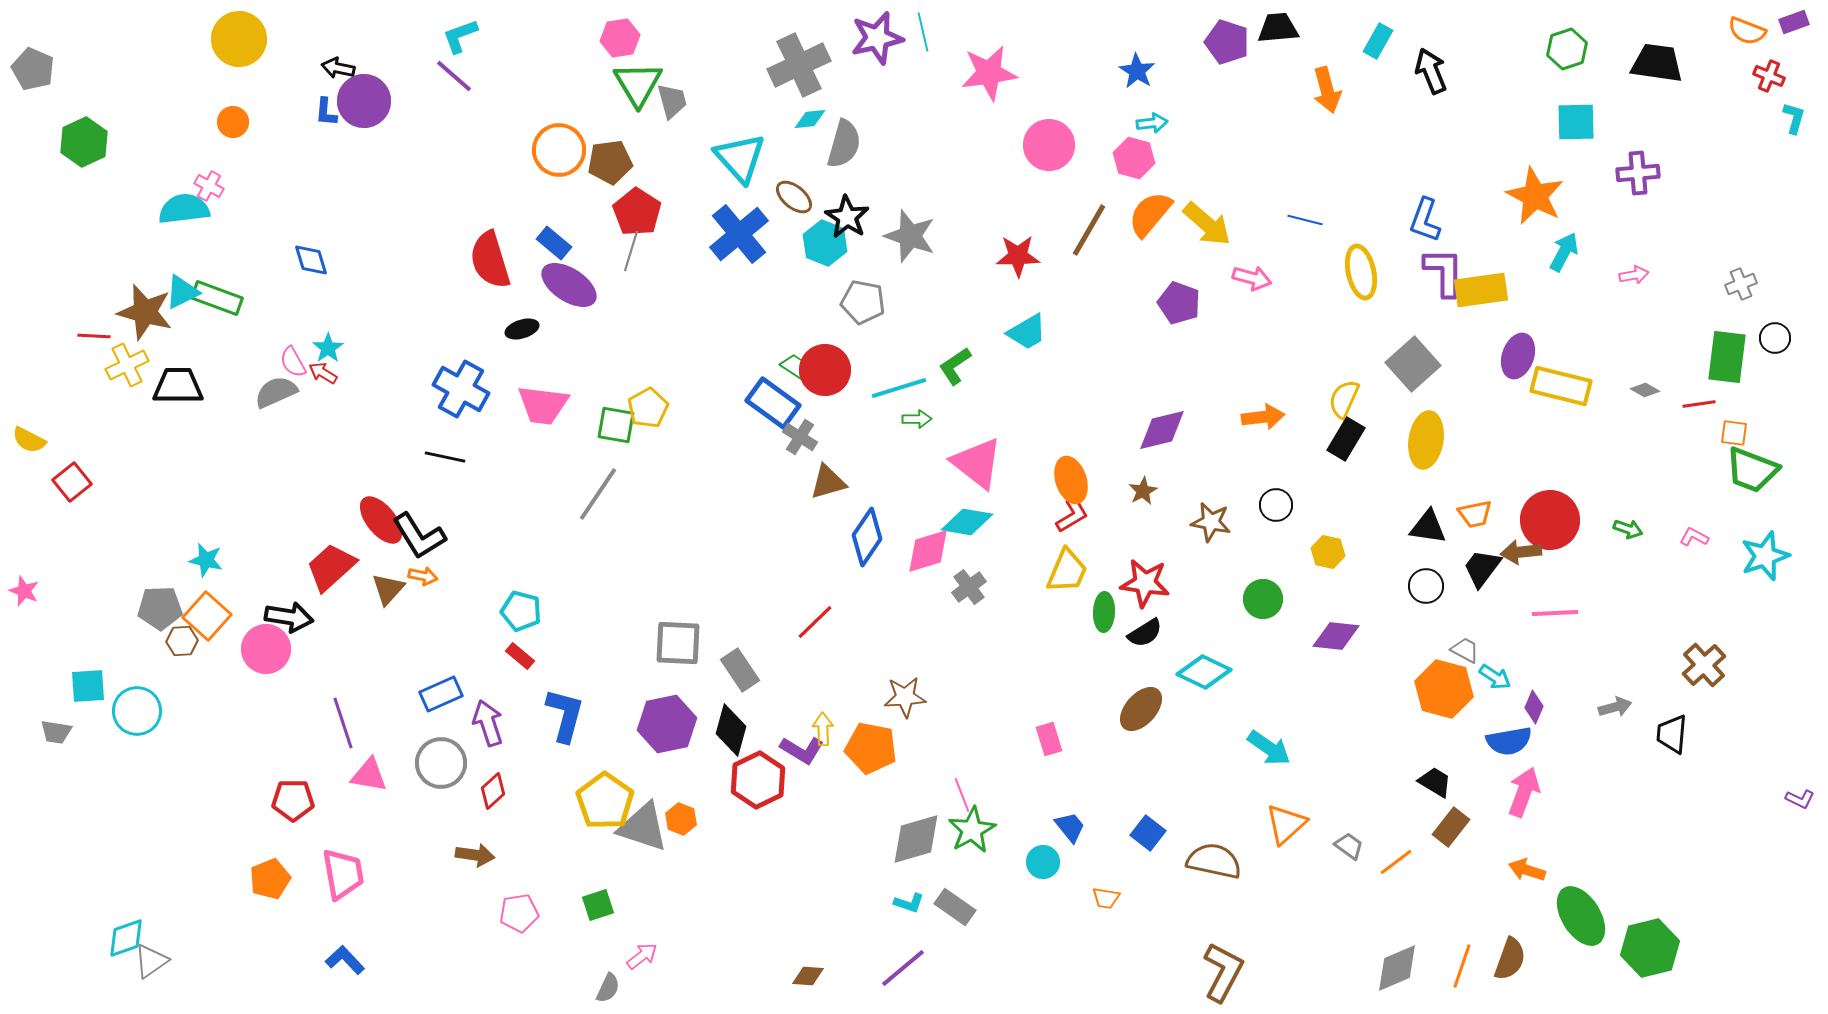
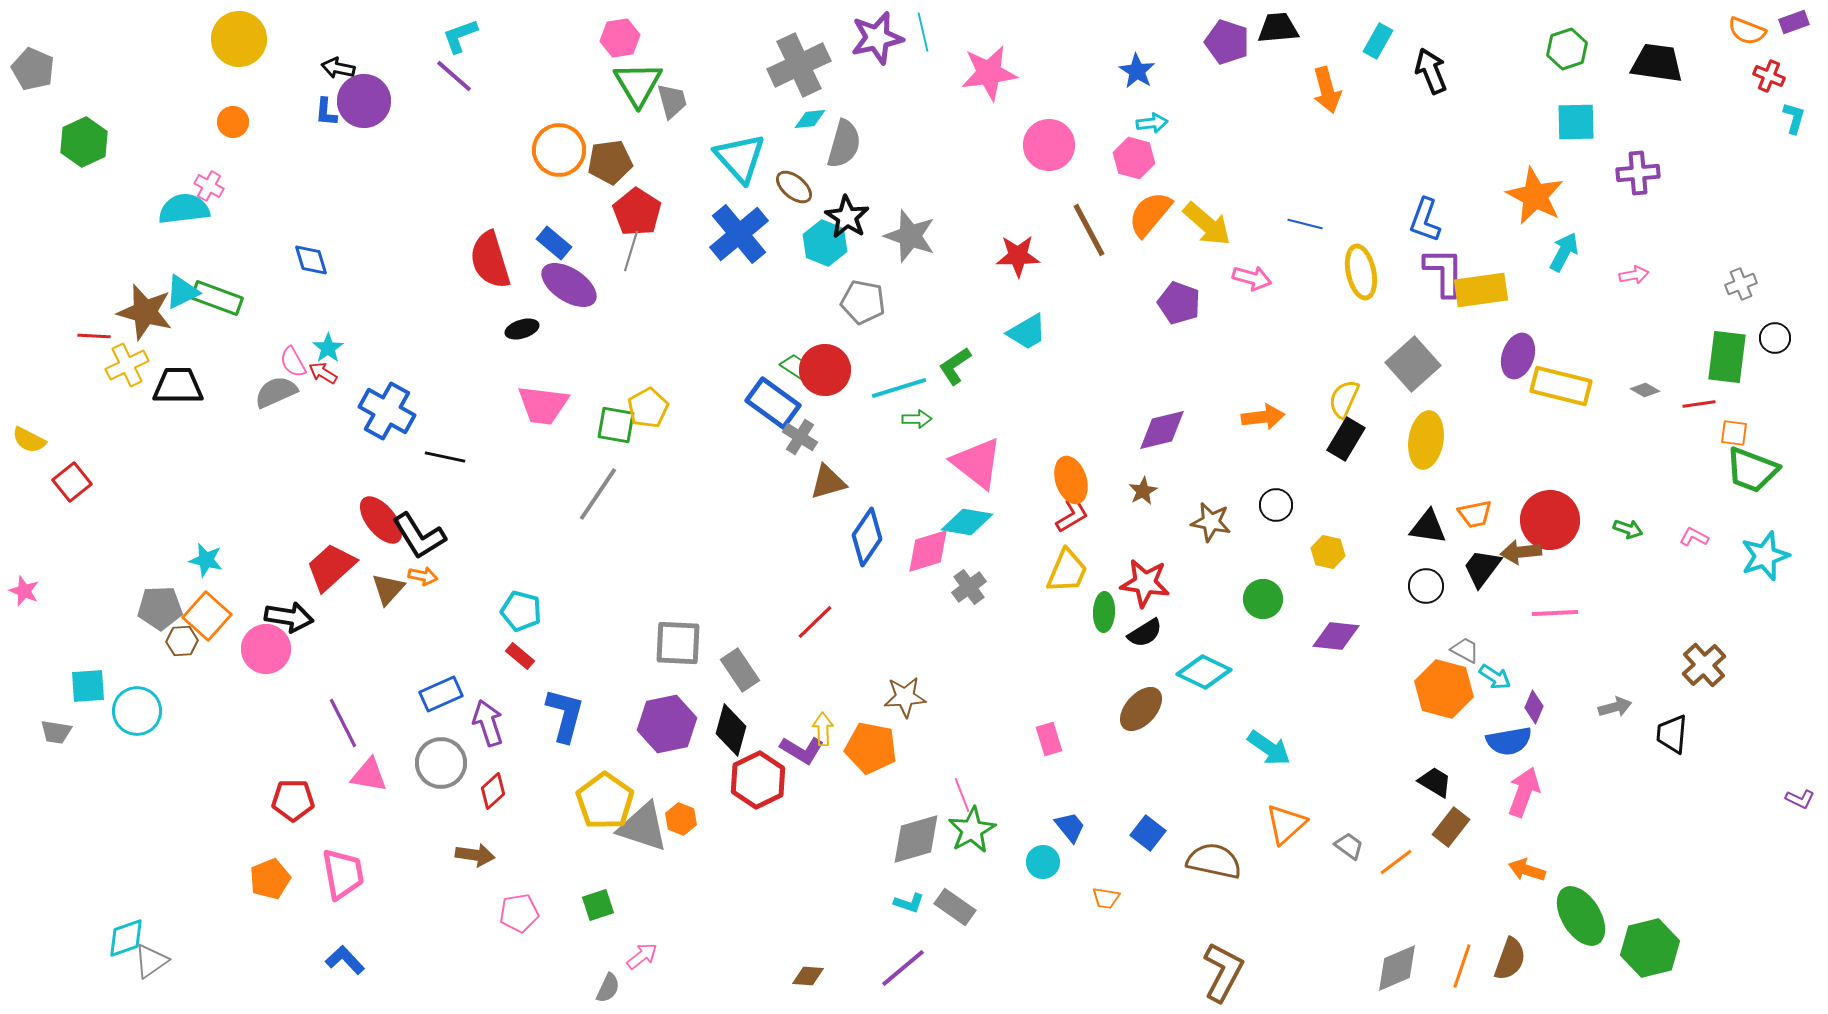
brown ellipse at (794, 197): moved 10 px up
blue line at (1305, 220): moved 4 px down
brown line at (1089, 230): rotated 58 degrees counterclockwise
blue cross at (461, 389): moved 74 px left, 22 px down
purple line at (343, 723): rotated 9 degrees counterclockwise
